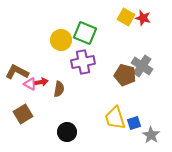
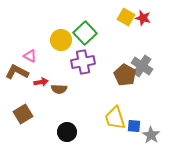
green square: rotated 25 degrees clockwise
brown pentagon: rotated 15 degrees clockwise
pink triangle: moved 28 px up
brown semicircle: rotated 84 degrees clockwise
blue square: moved 3 px down; rotated 24 degrees clockwise
